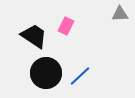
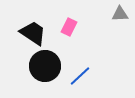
pink rectangle: moved 3 px right, 1 px down
black trapezoid: moved 1 px left, 3 px up
black circle: moved 1 px left, 7 px up
